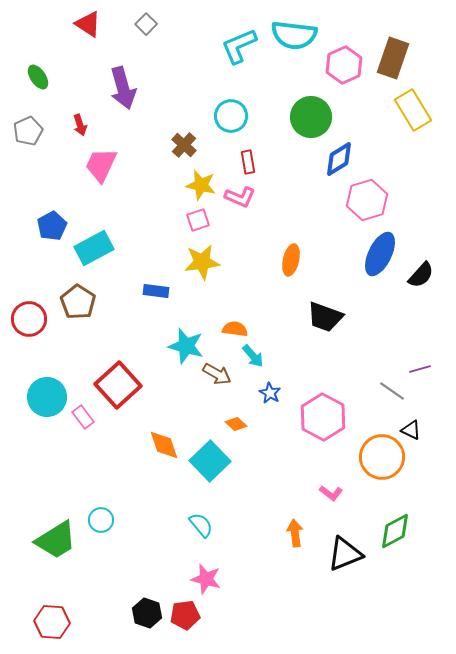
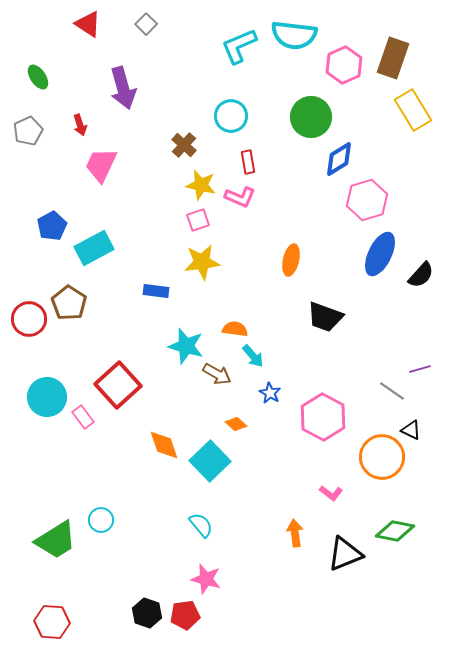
brown pentagon at (78, 302): moved 9 px left, 1 px down
green diamond at (395, 531): rotated 39 degrees clockwise
